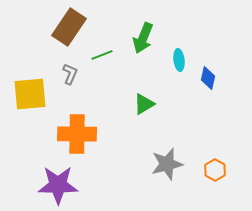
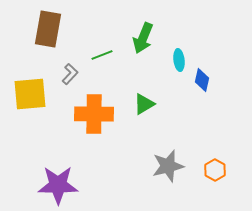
brown rectangle: moved 21 px left, 2 px down; rotated 24 degrees counterclockwise
gray L-shape: rotated 20 degrees clockwise
blue diamond: moved 6 px left, 2 px down
orange cross: moved 17 px right, 20 px up
gray star: moved 1 px right, 2 px down
